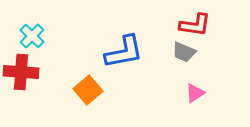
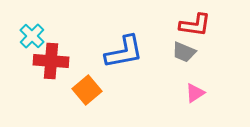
red cross: moved 30 px right, 11 px up
orange square: moved 1 px left
